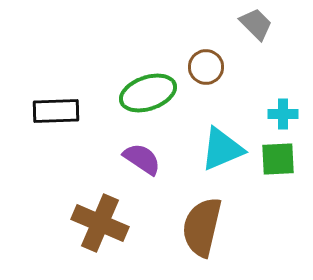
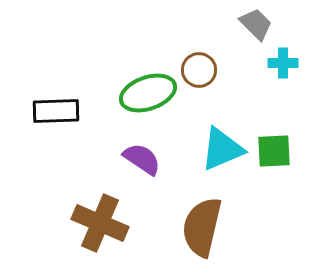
brown circle: moved 7 px left, 3 px down
cyan cross: moved 51 px up
green square: moved 4 px left, 8 px up
